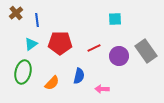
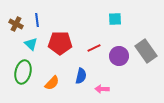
brown cross: moved 11 px down; rotated 24 degrees counterclockwise
cyan triangle: rotated 40 degrees counterclockwise
blue semicircle: moved 2 px right
